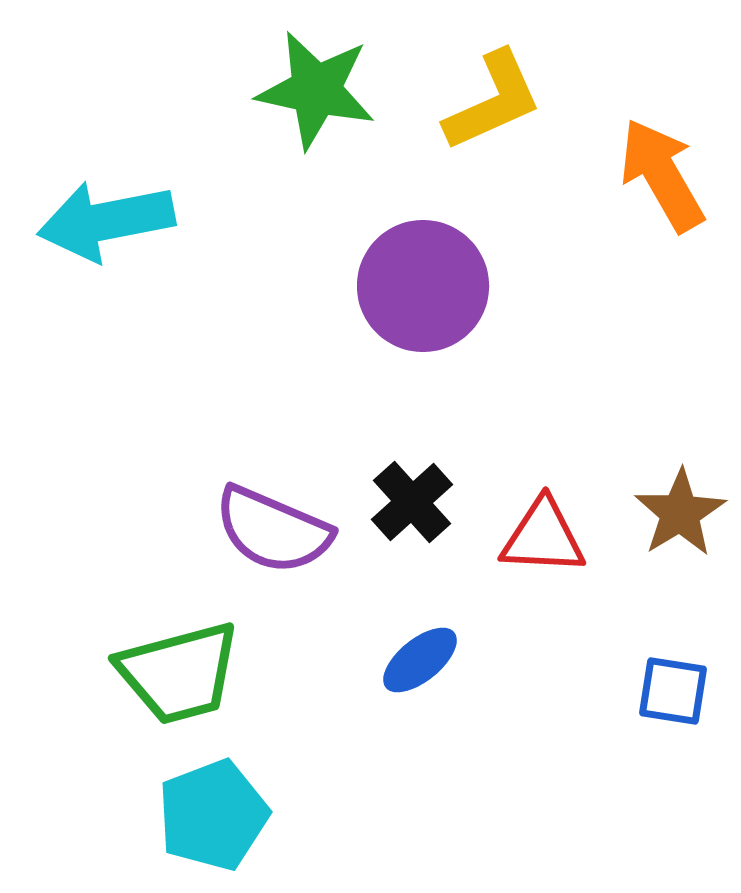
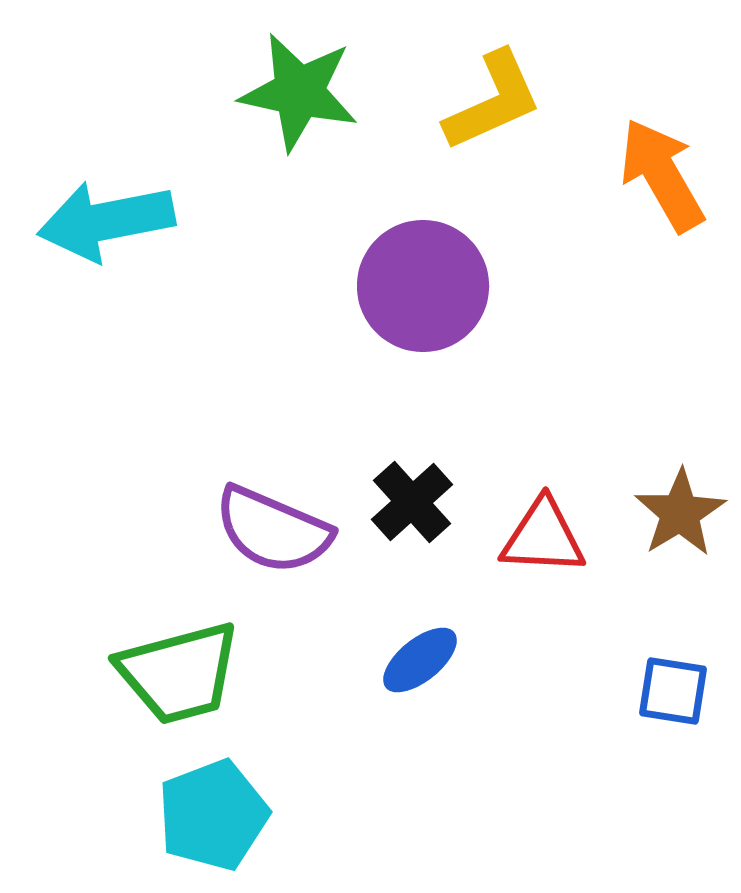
green star: moved 17 px left, 2 px down
